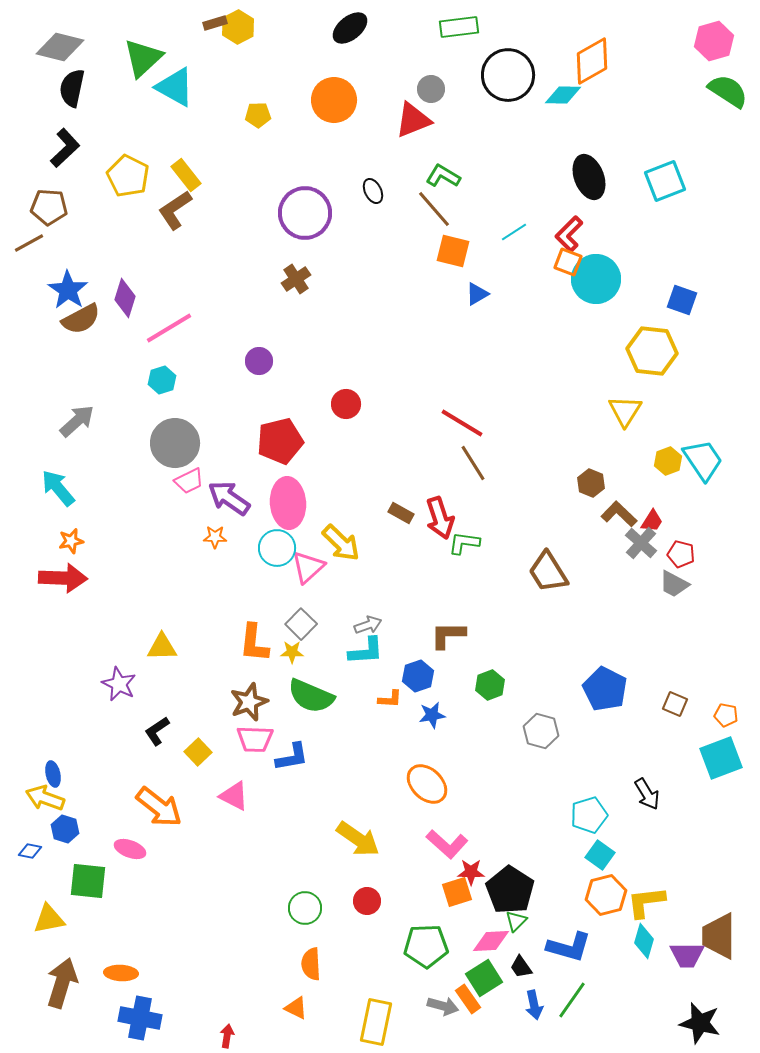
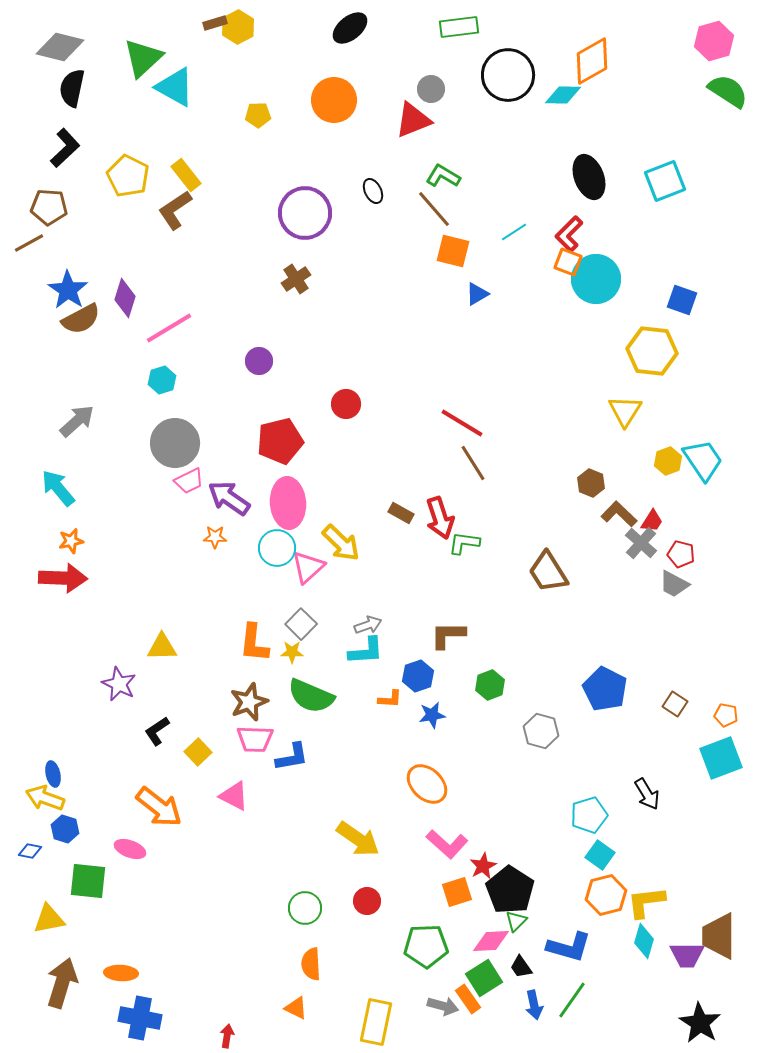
brown square at (675, 704): rotated 10 degrees clockwise
red star at (471, 872): moved 12 px right, 6 px up; rotated 28 degrees counterclockwise
black star at (700, 1023): rotated 18 degrees clockwise
